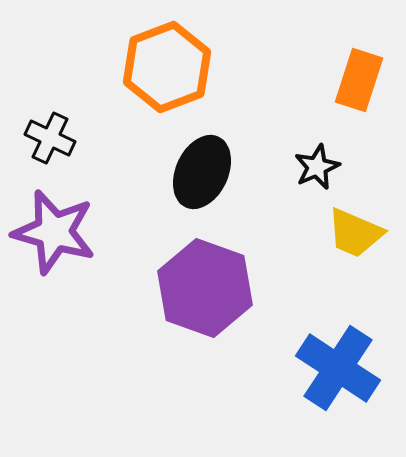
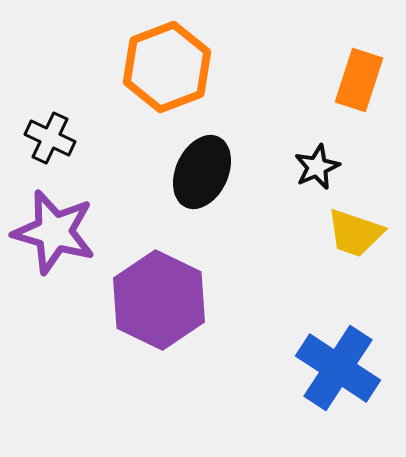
yellow trapezoid: rotated 4 degrees counterclockwise
purple hexagon: moved 46 px left, 12 px down; rotated 6 degrees clockwise
